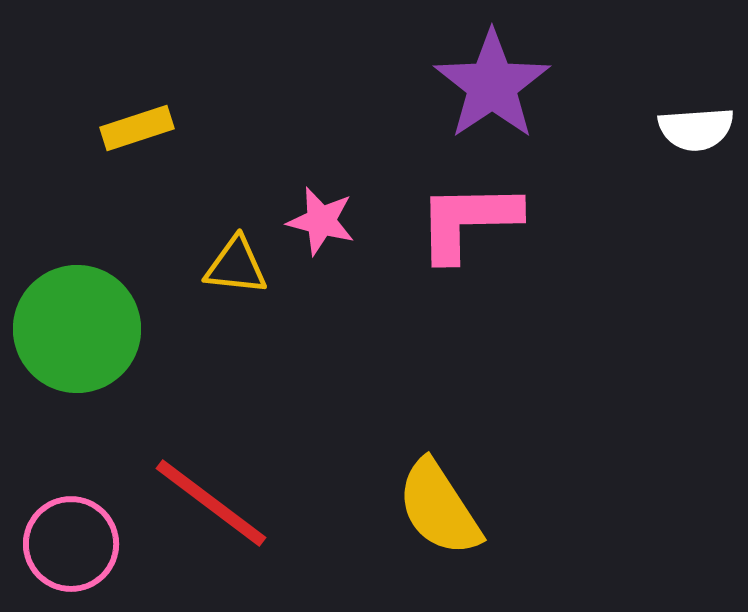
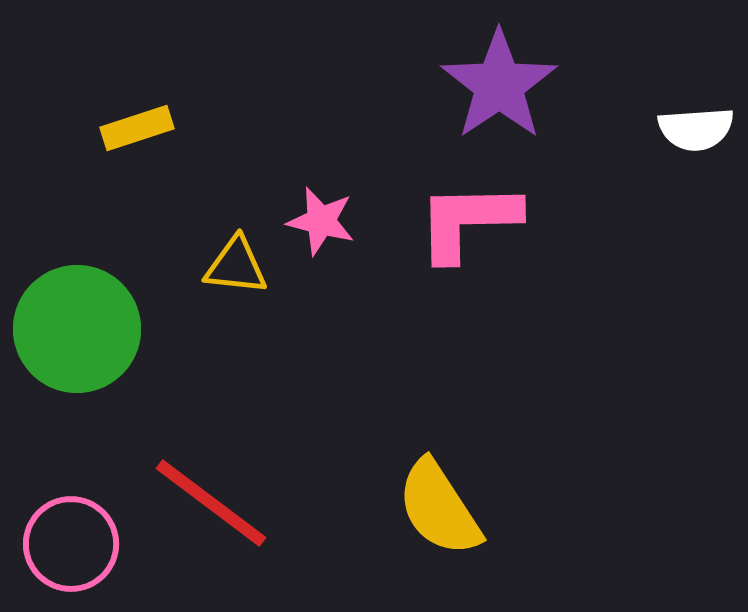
purple star: moved 7 px right
